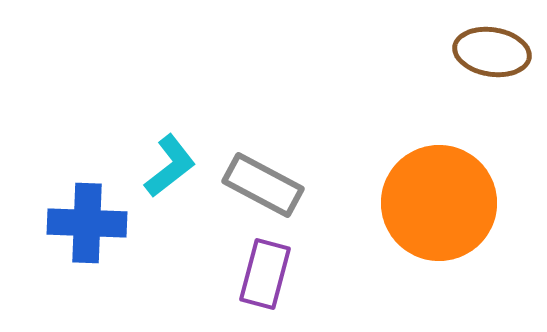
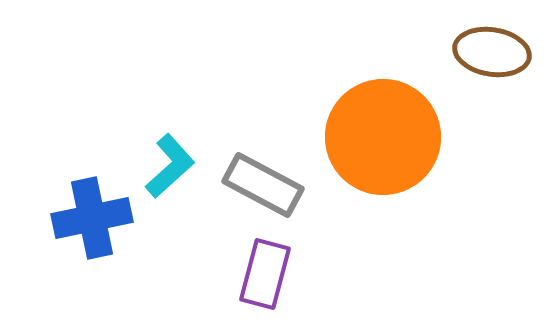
cyan L-shape: rotated 4 degrees counterclockwise
orange circle: moved 56 px left, 66 px up
blue cross: moved 5 px right, 5 px up; rotated 14 degrees counterclockwise
